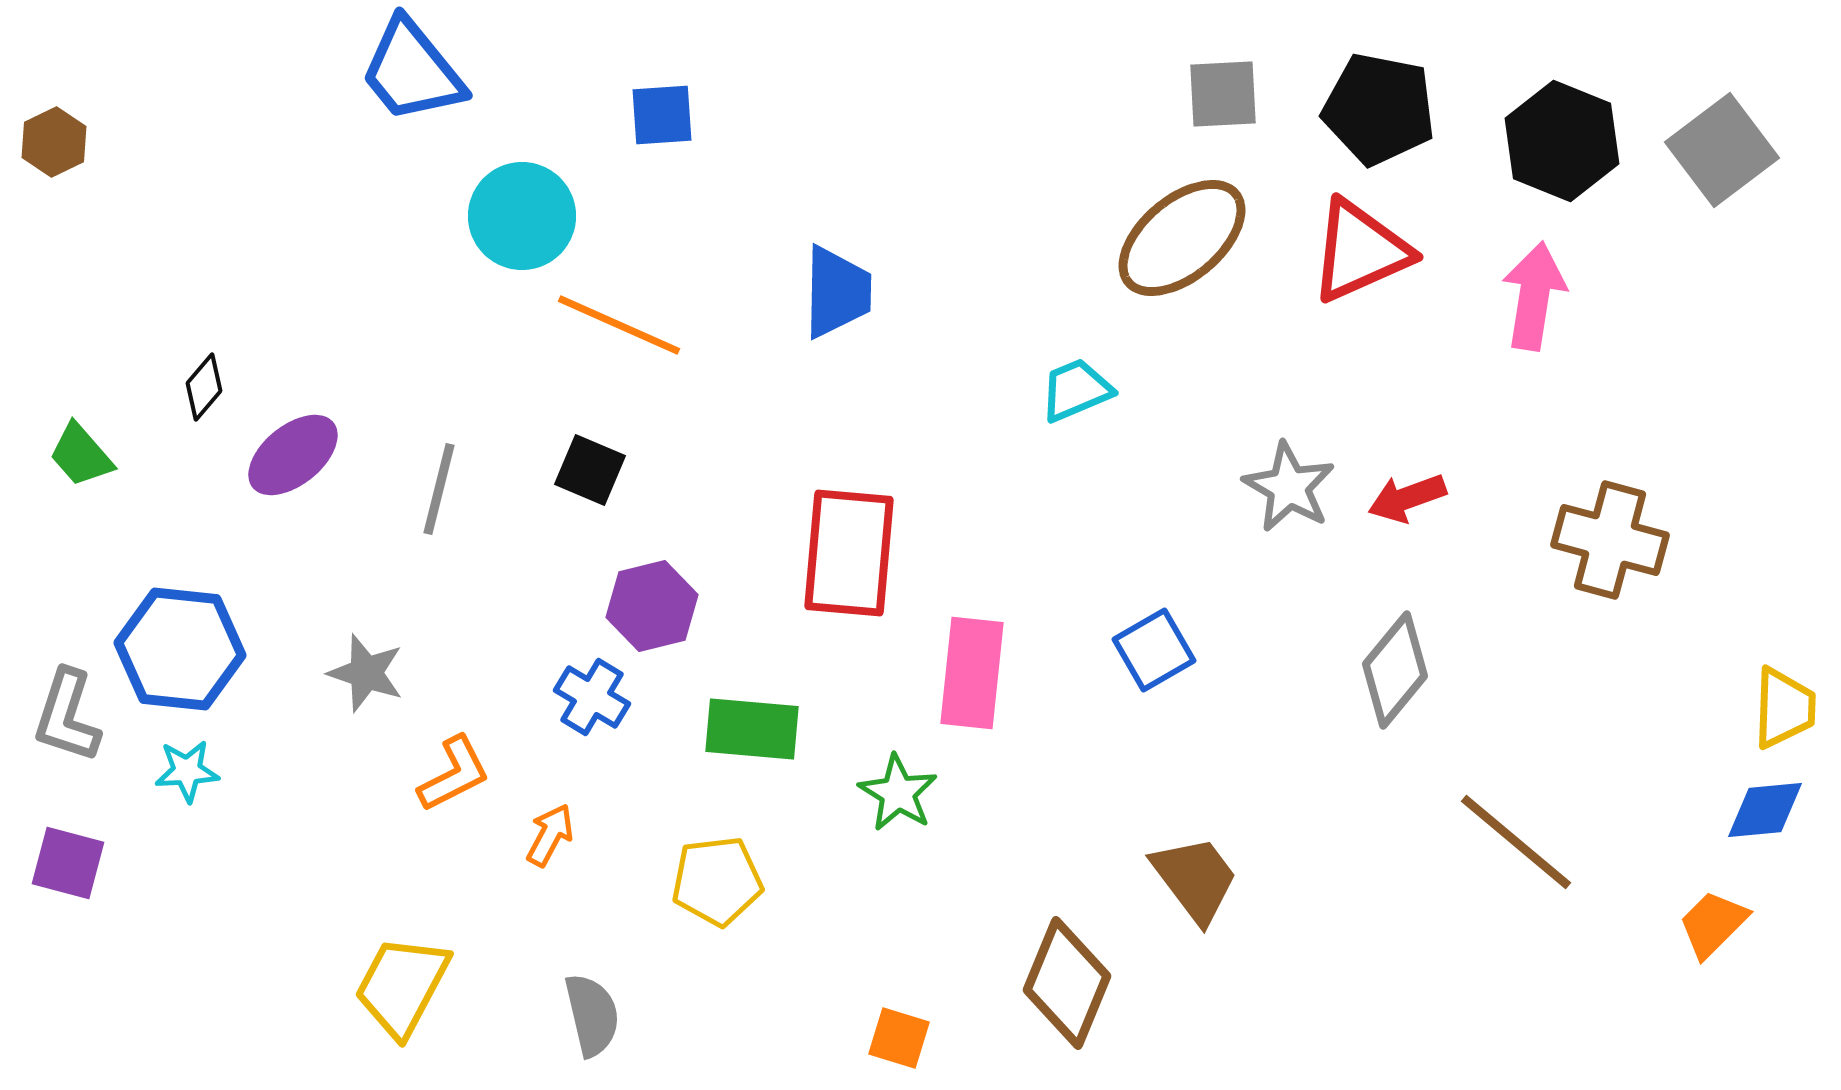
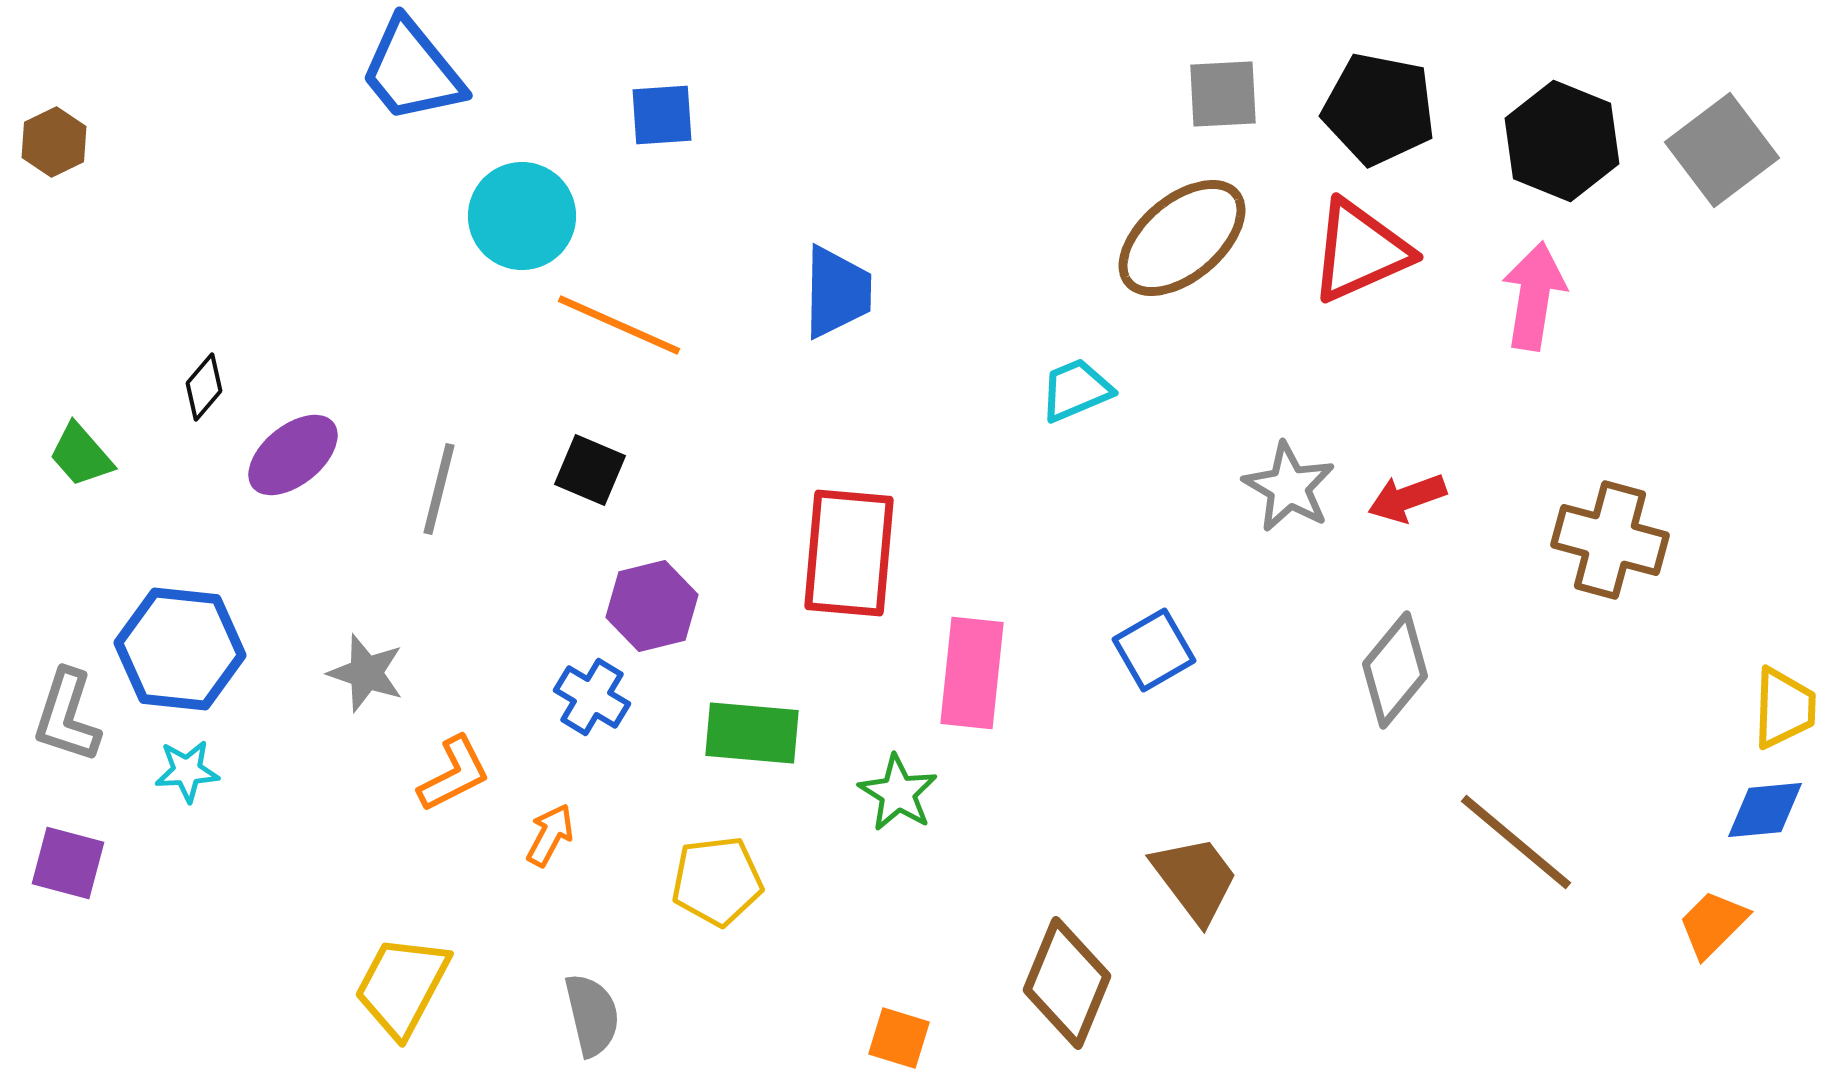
green rectangle at (752, 729): moved 4 px down
